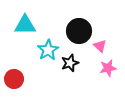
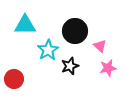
black circle: moved 4 px left
black star: moved 3 px down
